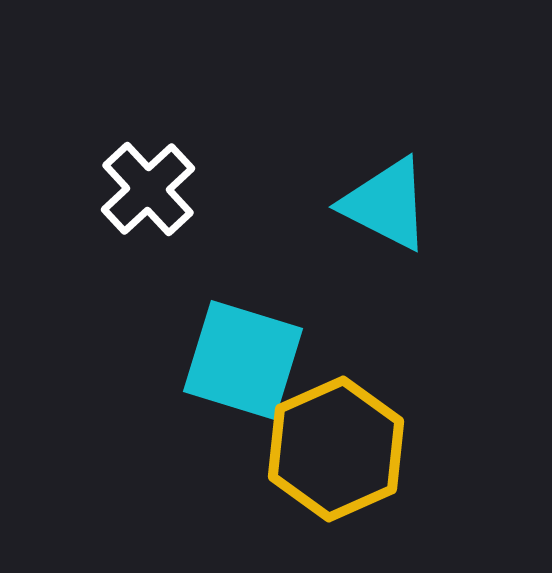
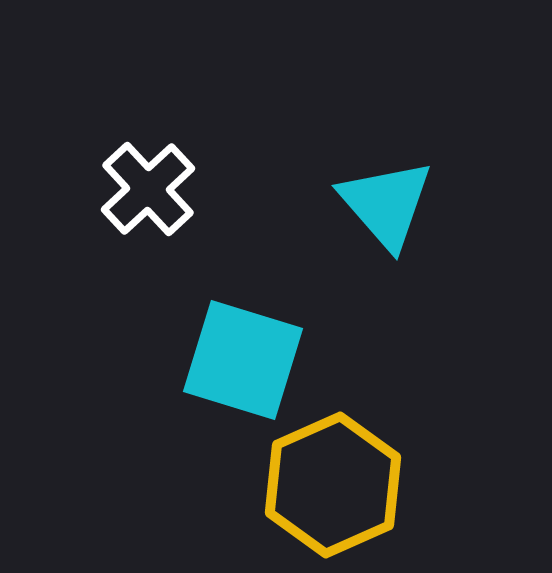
cyan triangle: rotated 22 degrees clockwise
yellow hexagon: moved 3 px left, 36 px down
